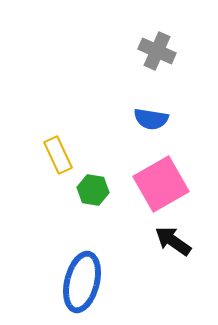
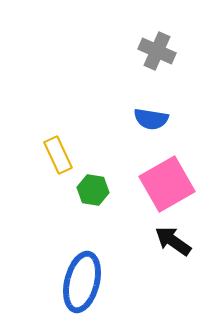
pink square: moved 6 px right
